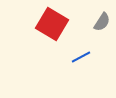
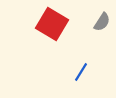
blue line: moved 15 px down; rotated 30 degrees counterclockwise
